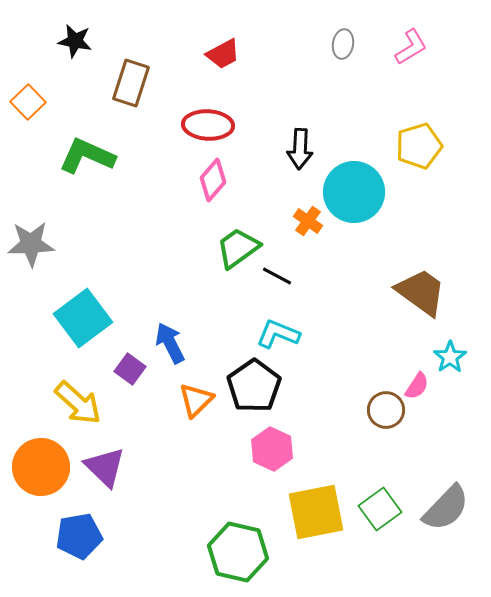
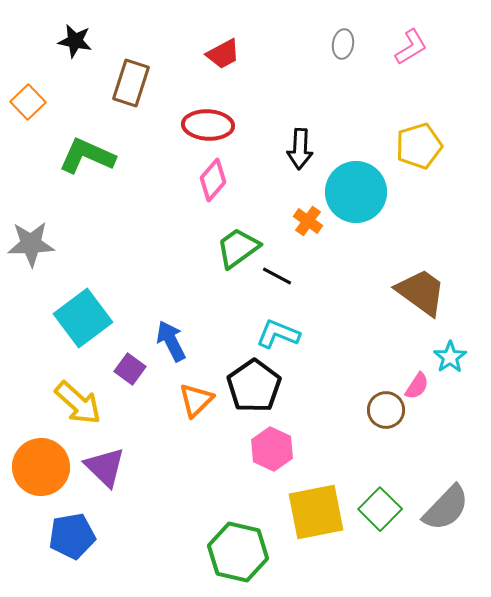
cyan circle: moved 2 px right
blue arrow: moved 1 px right, 2 px up
green square: rotated 9 degrees counterclockwise
blue pentagon: moved 7 px left
